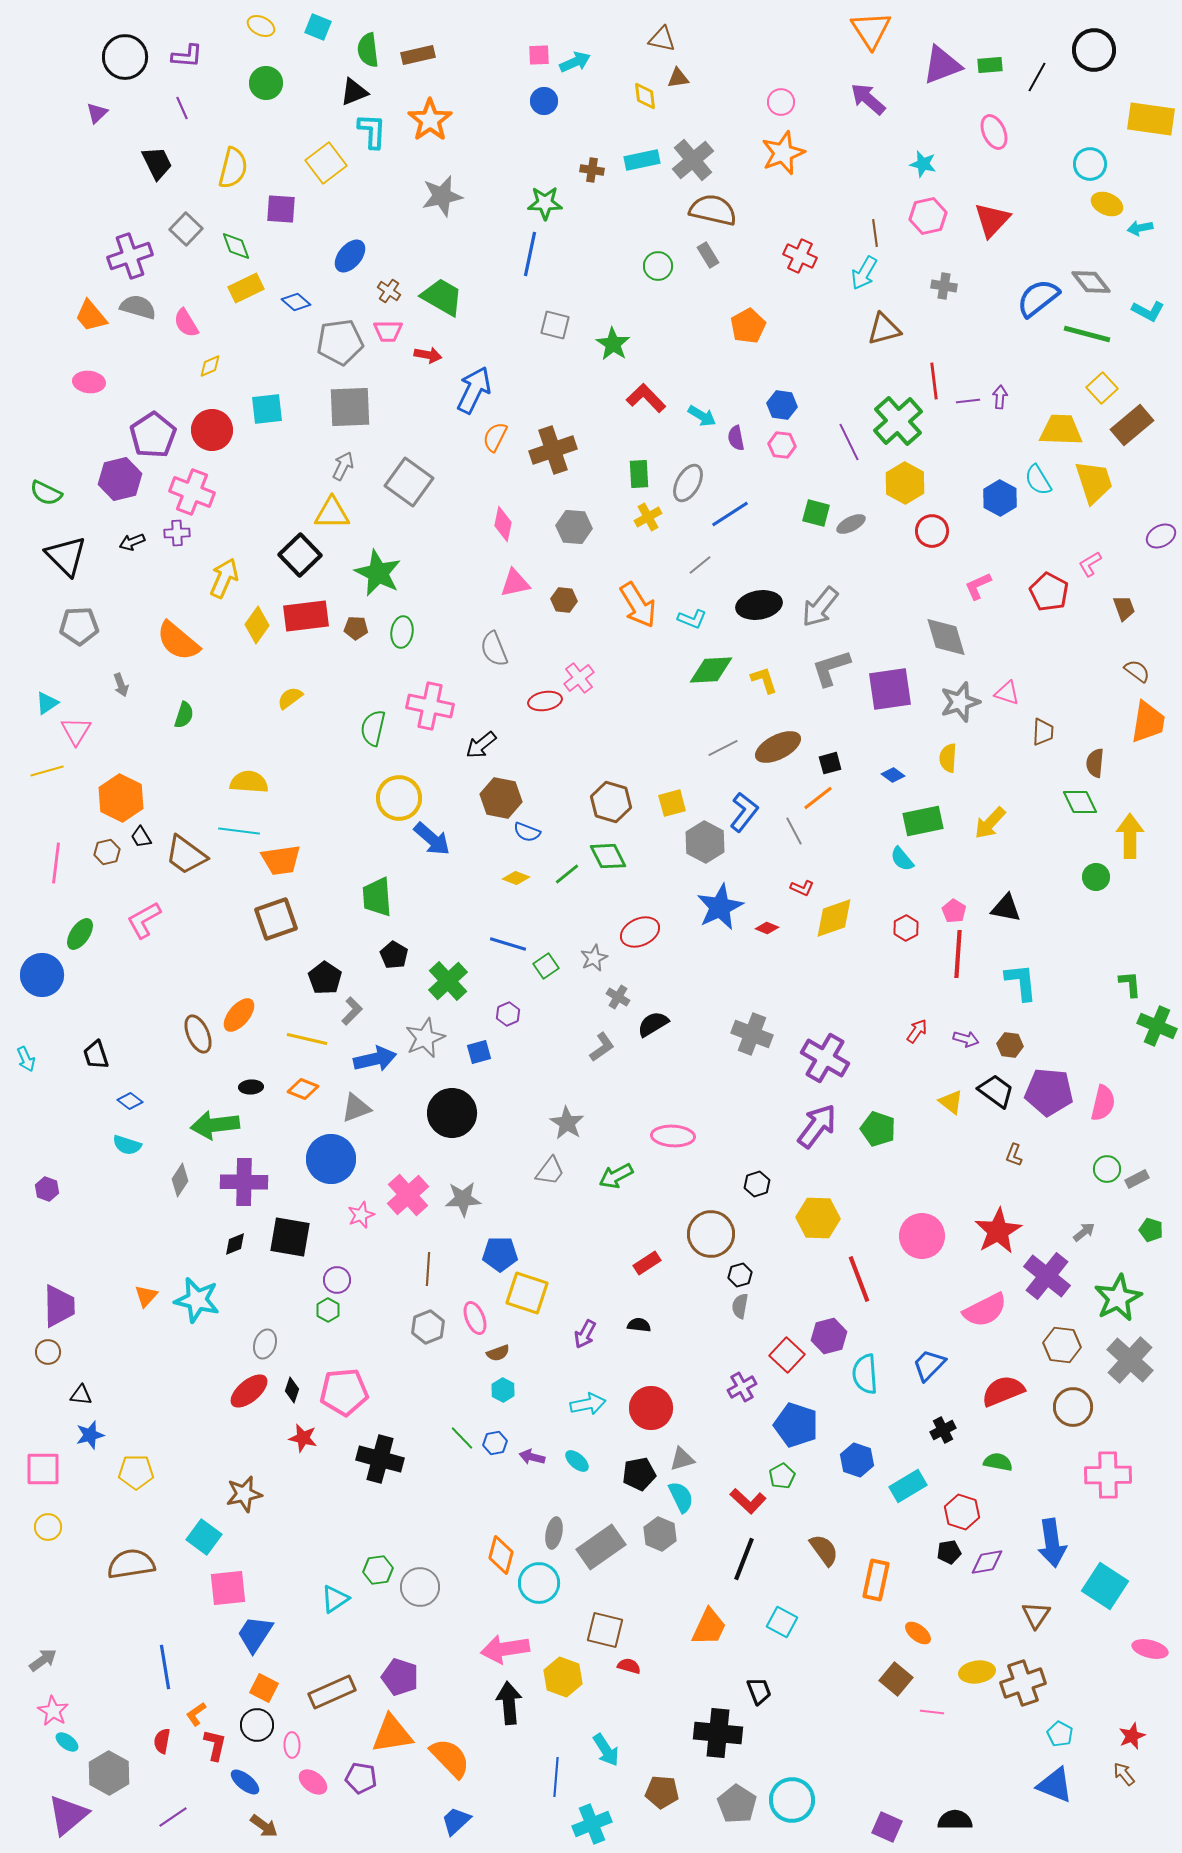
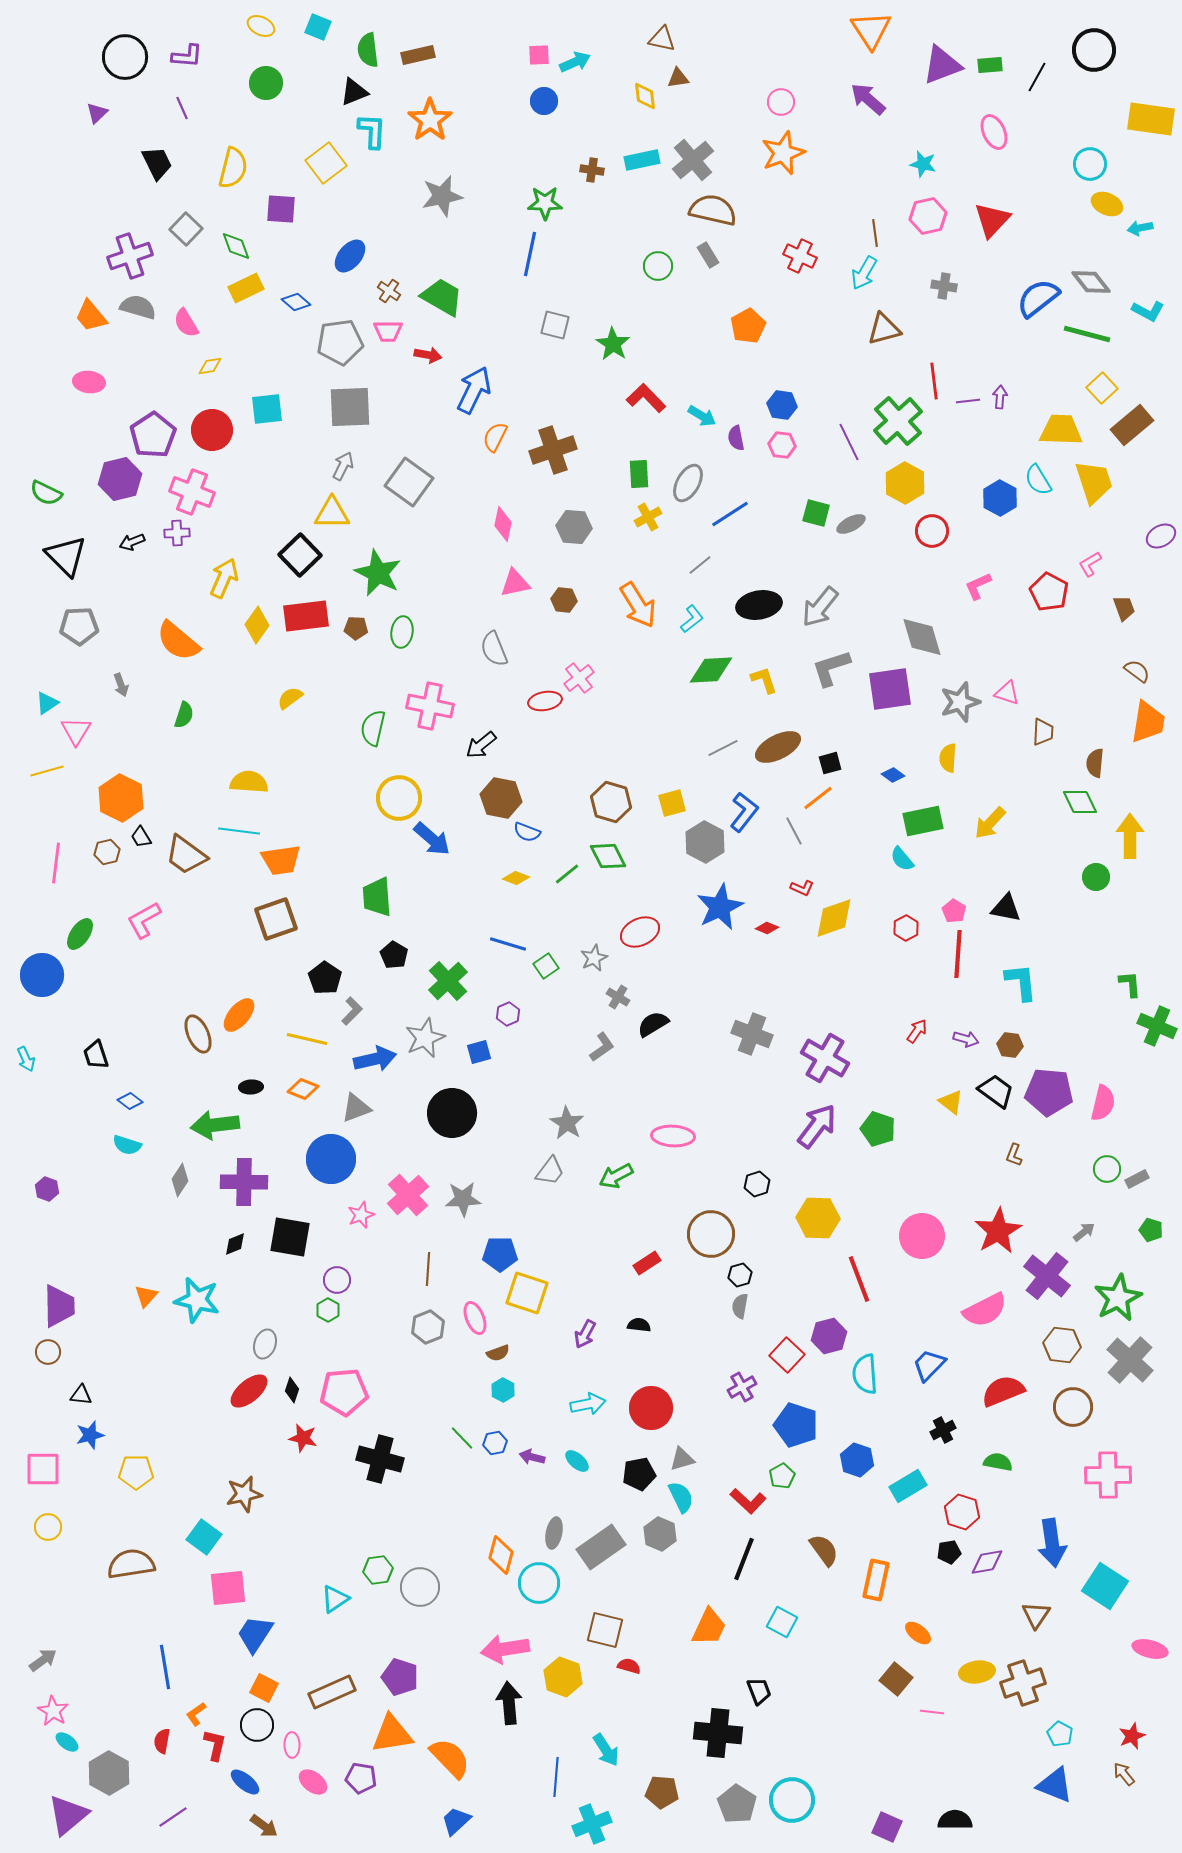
yellow diamond at (210, 366): rotated 15 degrees clockwise
cyan L-shape at (692, 619): rotated 60 degrees counterclockwise
gray diamond at (946, 637): moved 24 px left
